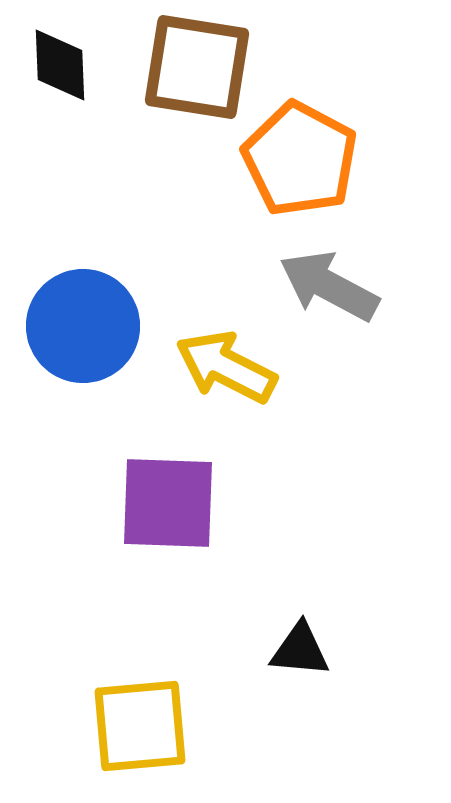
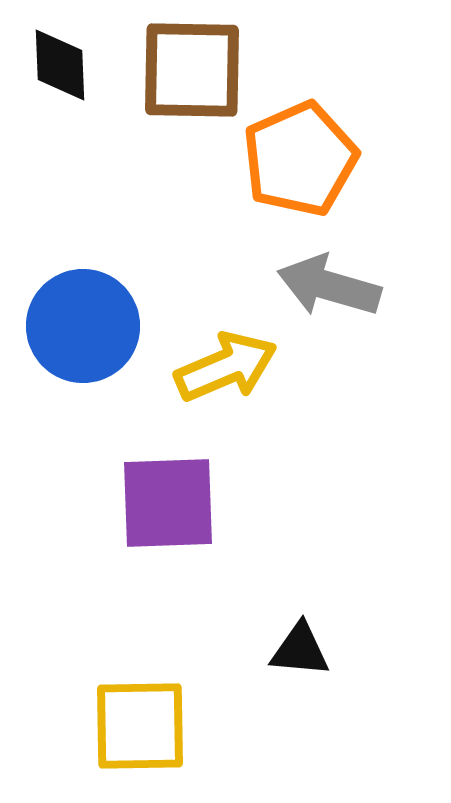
brown square: moved 5 px left, 3 px down; rotated 8 degrees counterclockwise
orange pentagon: rotated 20 degrees clockwise
gray arrow: rotated 12 degrees counterclockwise
yellow arrow: rotated 130 degrees clockwise
purple square: rotated 4 degrees counterclockwise
yellow square: rotated 4 degrees clockwise
